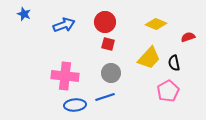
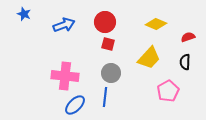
black semicircle: moved 11 px right, 1 px up; rotated 14 degrees clockwise
blue line: rotated 66 degrees counterclockwise
blue ellipse: rotated 40 degrees counterclockwise
